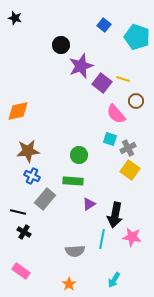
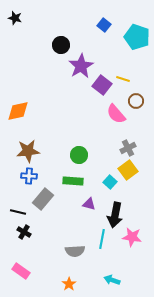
purple star: rotated 10 degrees counterclockwise
purple square: moved 2 px down
cyan square: moved 43 px down; rotated 24 degrees clockwise
yellow square: moved 2 px left; rotated 18 degrees clockwise
blue cross: moved 3 px left; rotated 21 degrees counterclockwise
gray rectangle: moved 2 px left
purple triangle: rotated 48 degrees clockwise
cyan arrow: moved 2 px left; rotated 77 degrees clockwise
